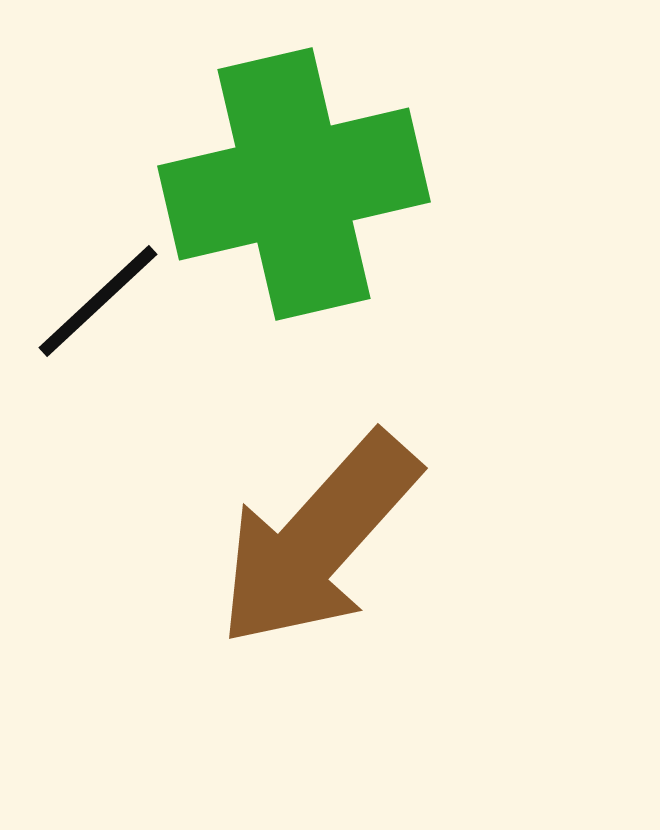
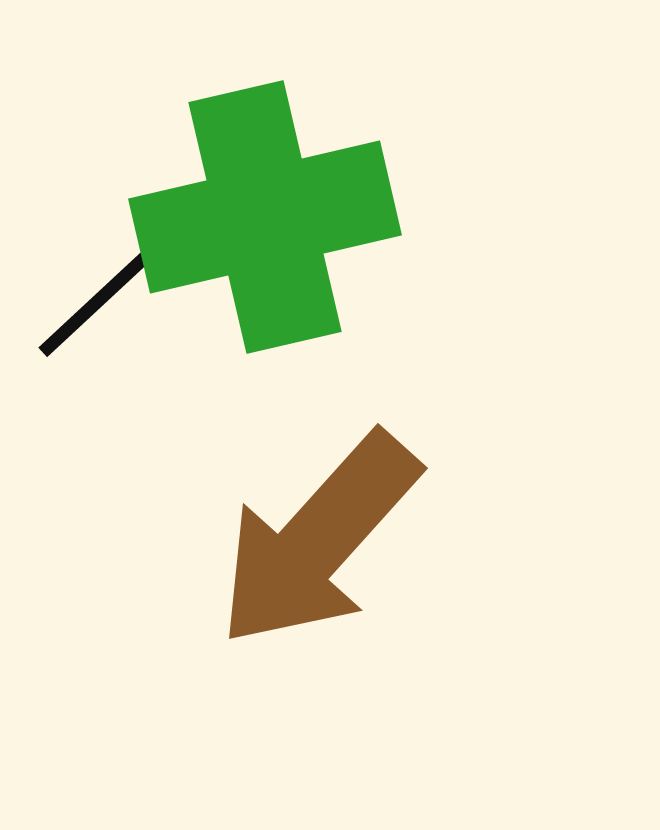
green cross: moved 29 px left, 33 px down
